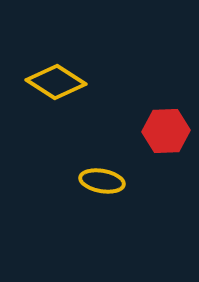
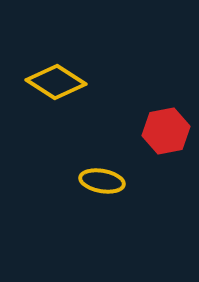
red hexagon: rotated 9 degrees counterclockwise
